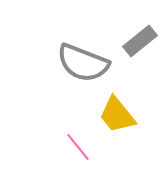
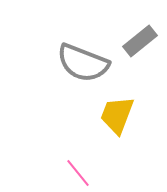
yellow trapezoid: rotated 60 degrees clockwise
pink line: moved 26 px down
